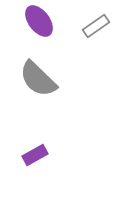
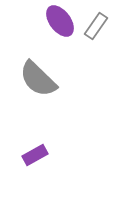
purple ellipse: moved 21 px right
gray rectangle: rotated 20 degrees counterclockwise
